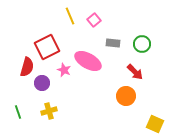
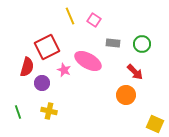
pink square: rotated 16 degrees counterclockwise
orange circle: moved 1 px up
yellow cross: rotated 28 degrees clockwise
